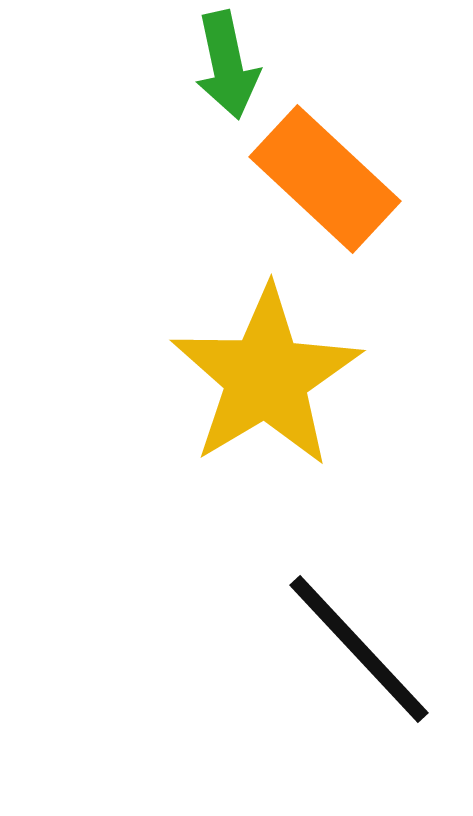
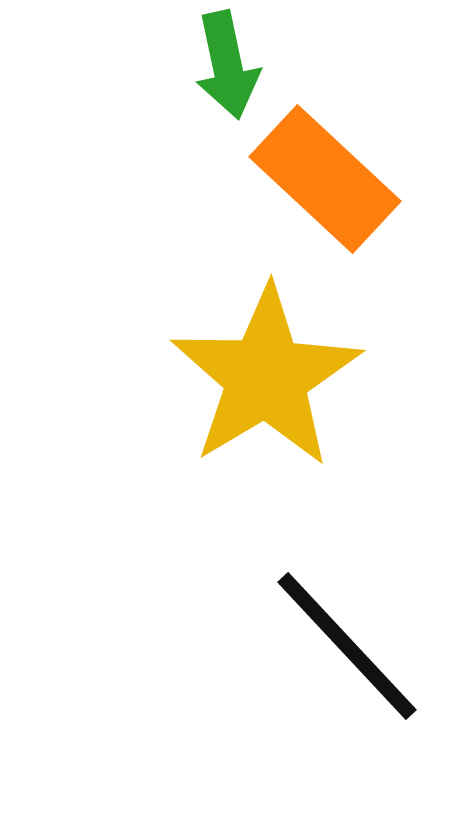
black line: moved 12 px left, 3 px up
